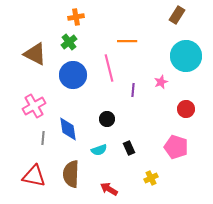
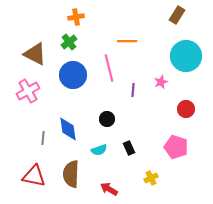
pink cross: moved 6 px left, 15 px up
